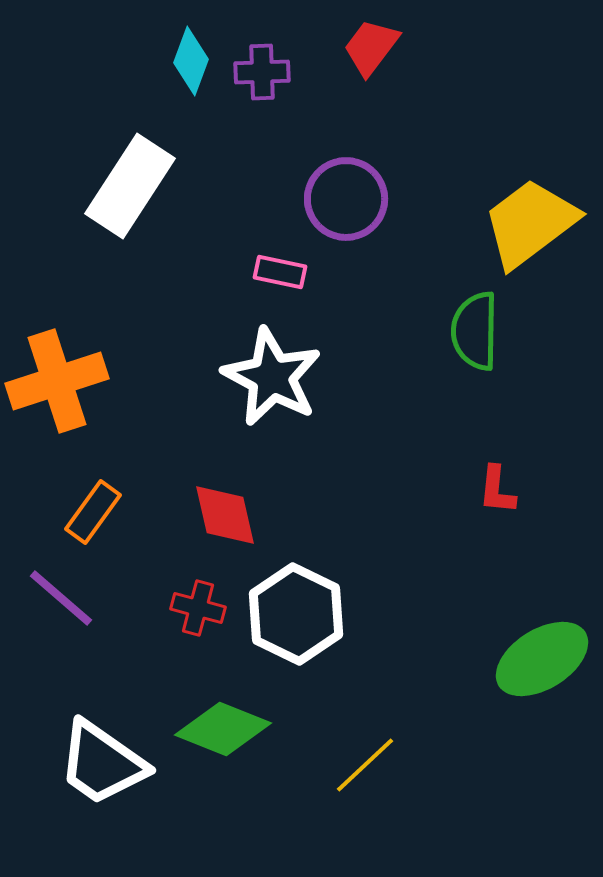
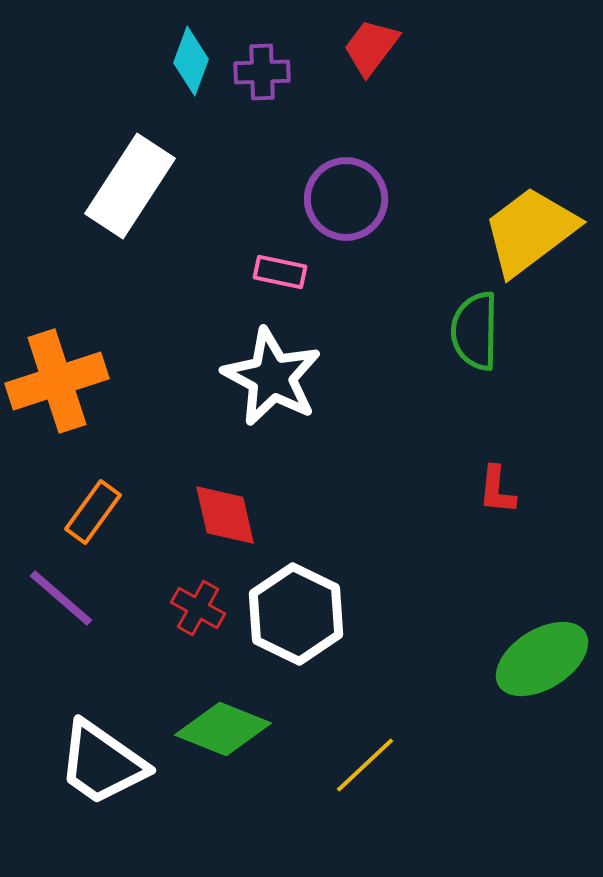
yellow trapezoid: moved 8 px down
red cross: rotated 14 degrees clockwise
